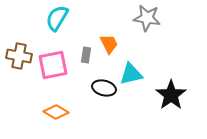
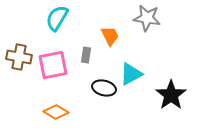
orange trapezoid: moved 1 px right, 8 px up
brown cross: moved 1 px down
cyan triangle: rotated 15 degrees counterclockwise
